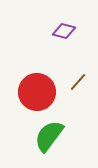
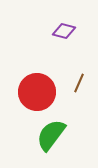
brown line: moved 1 px right, 1 px down; rotated 18 degrees counterclockwise
green semicircle: moved 2 px right, 1 px up
